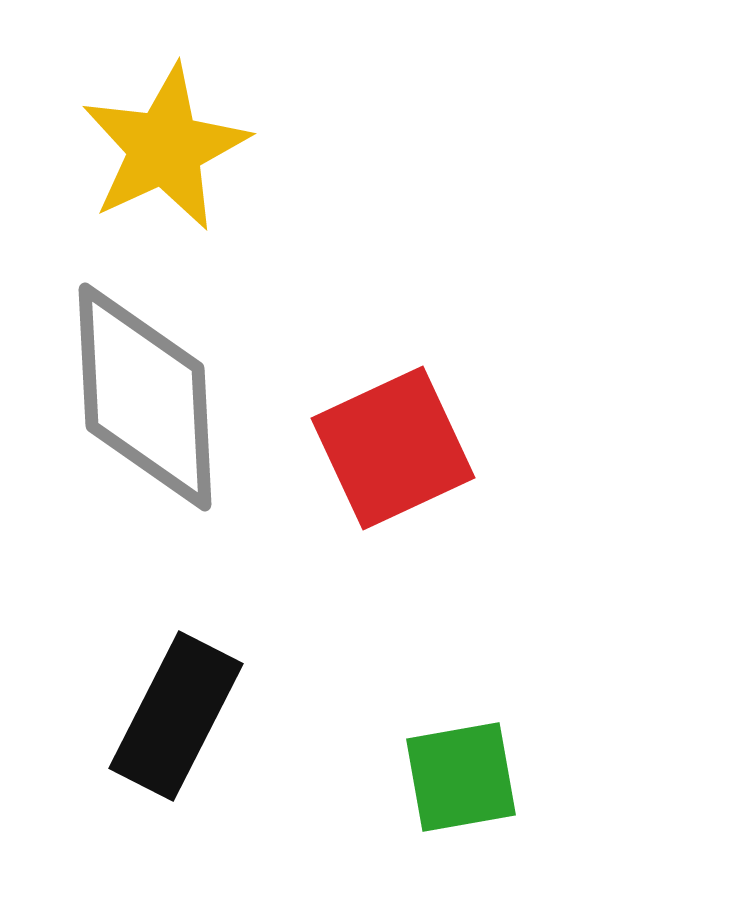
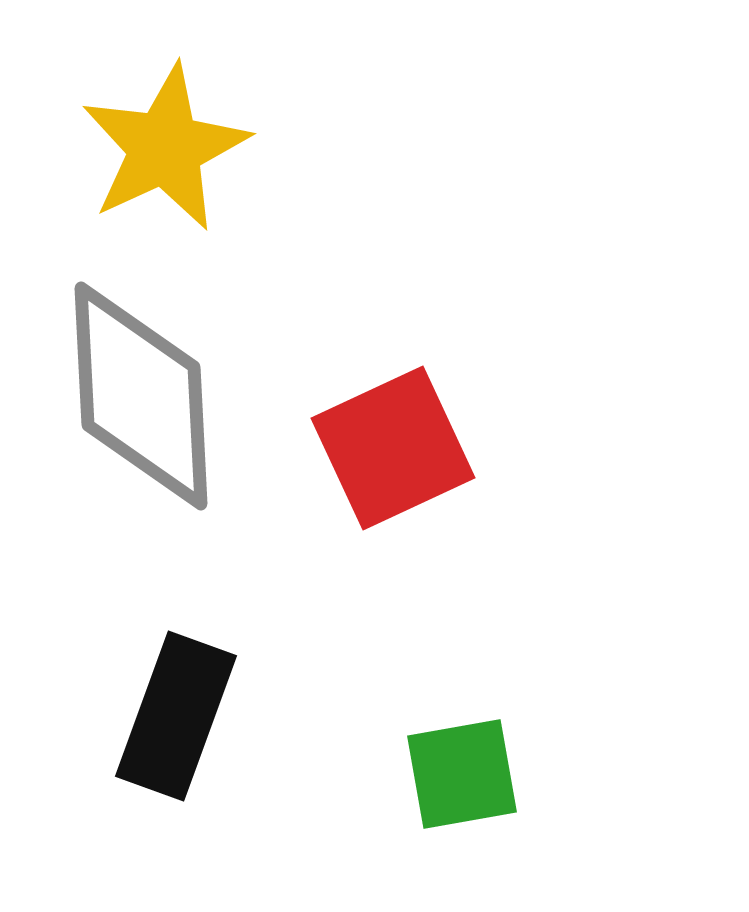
gray diamond: moved 4 px left, 1 px up
black rectangle: rotated 7 degrees counterclockwise
green square: moved 1 px right, 3 px up
